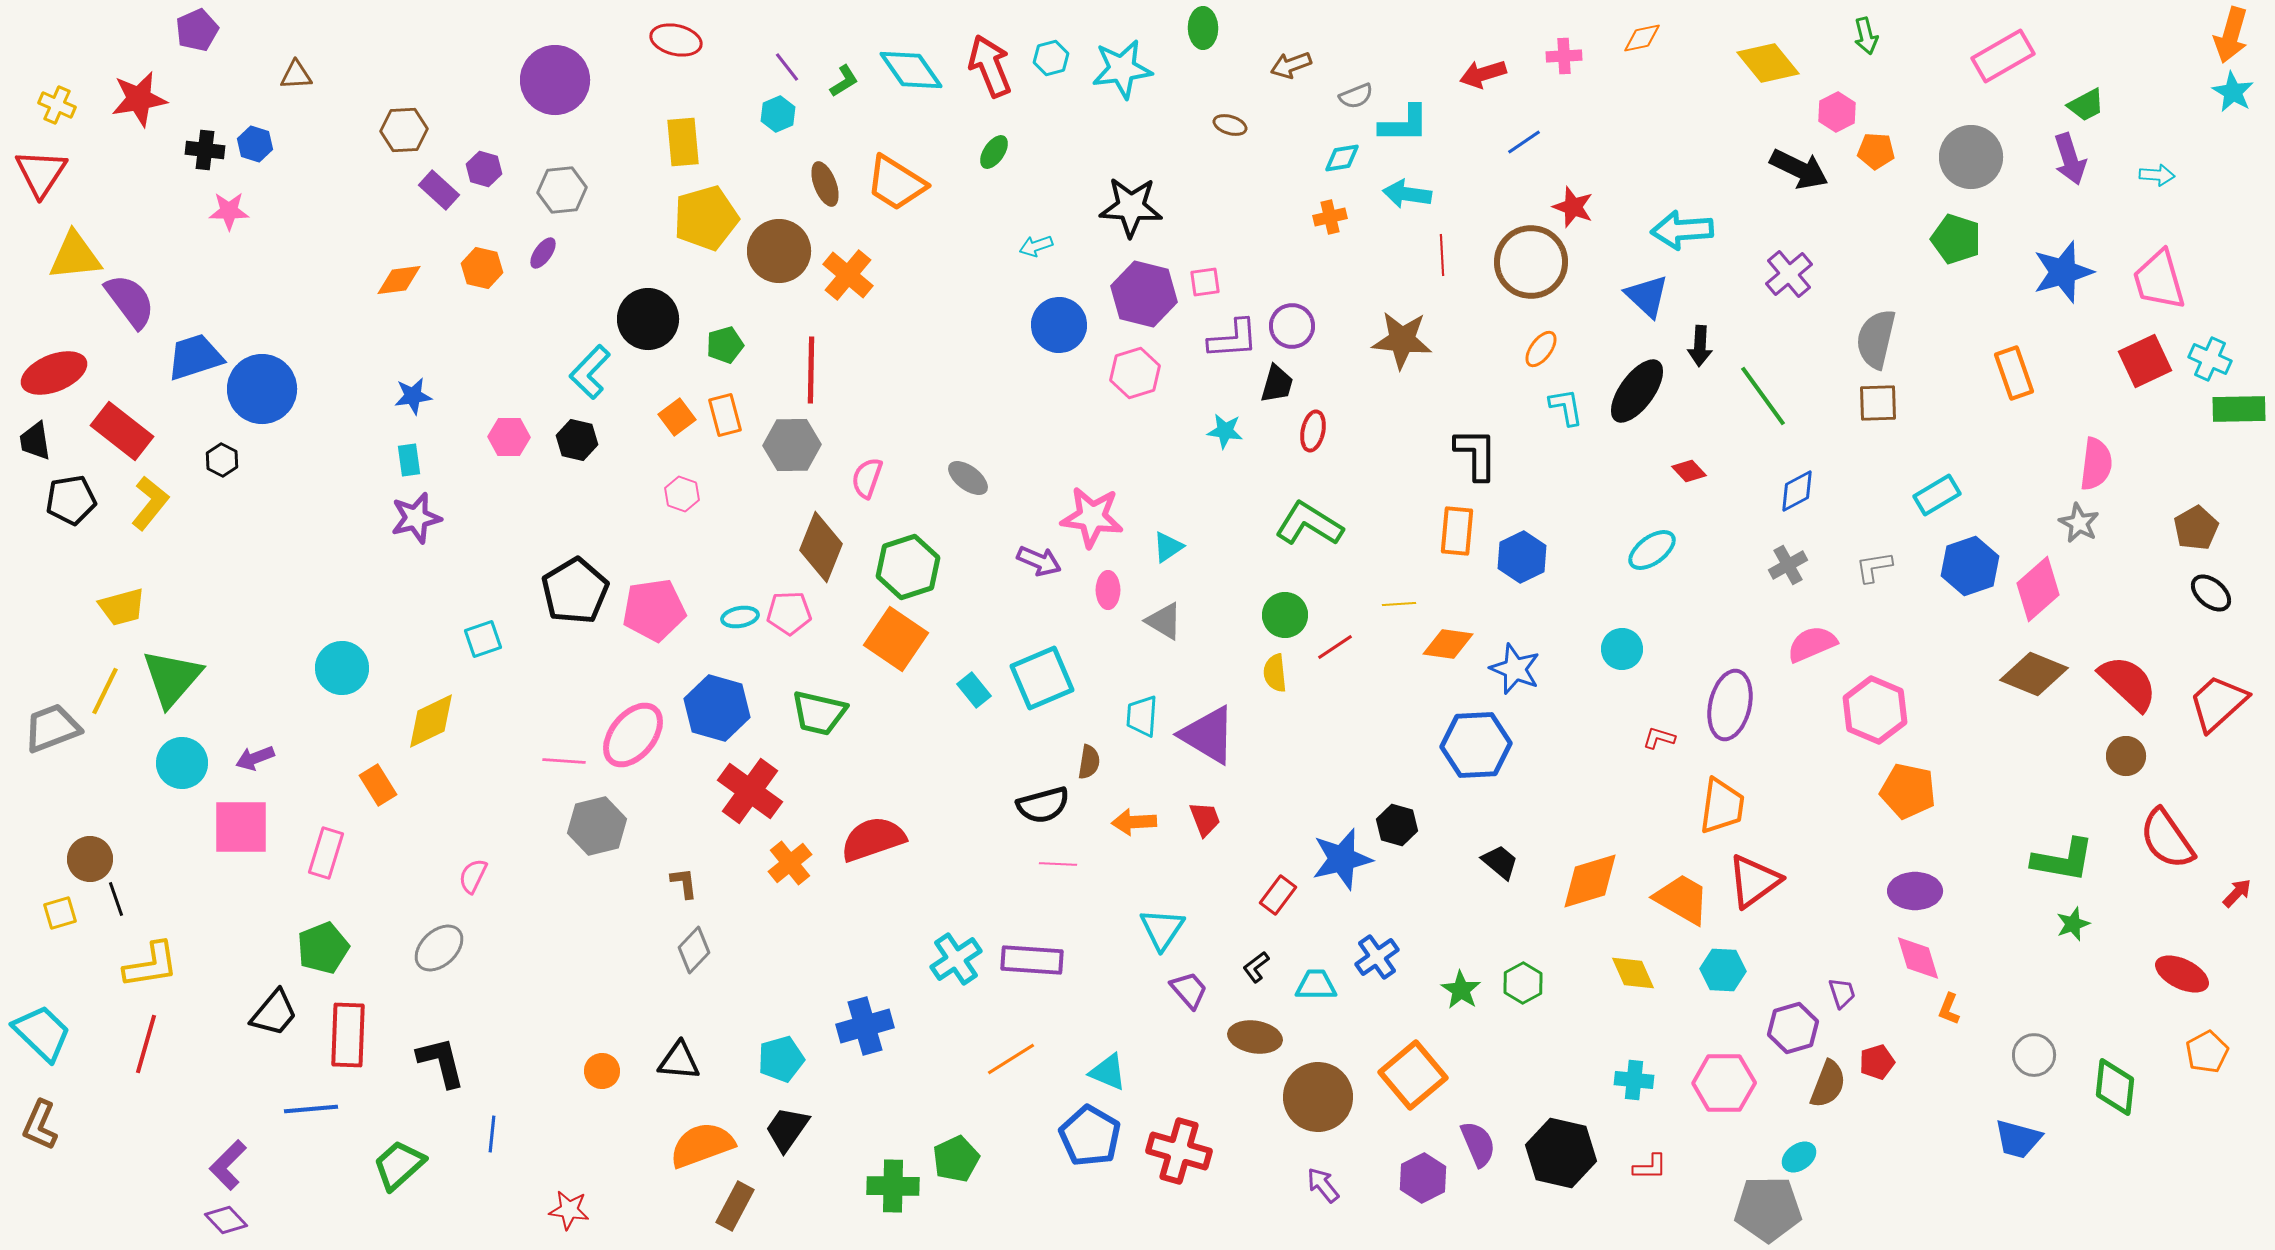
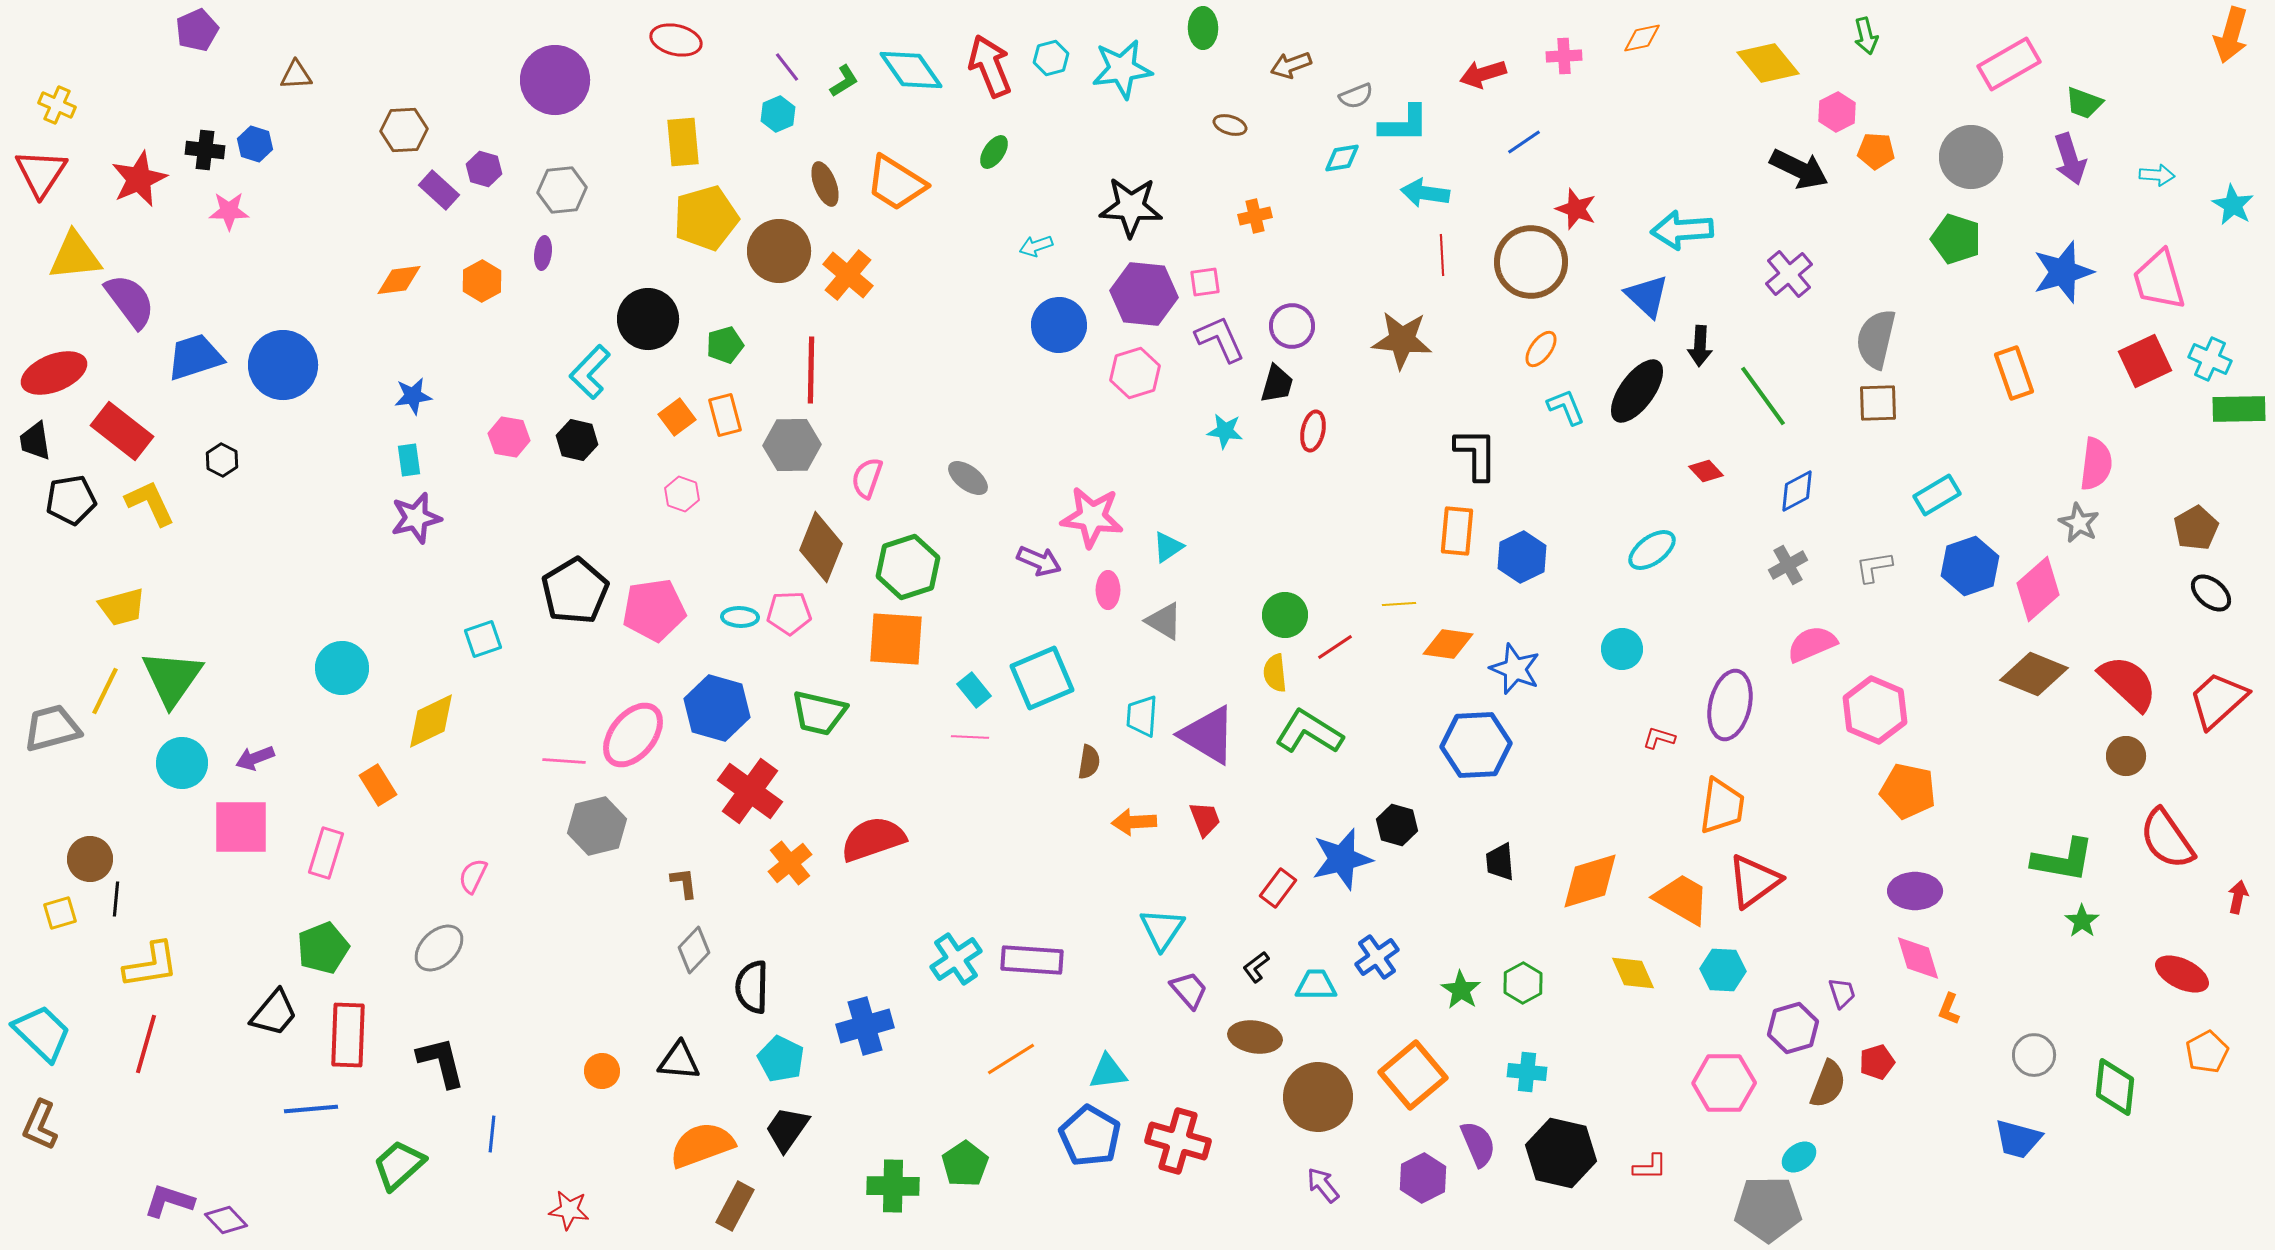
pink rectangle at (2003, 56): moved 6 px right, 8 px down
cyan star at (2233, 92): moved 113 px down
red star at (139, 99): moved 80 px down; rotated 14 degrees counterclockwise
green trapezoid at (2086, 105): moved 2 px left, 2 px up; rotated 48 degrees clockwise
cyan arrow at (1407, 194): moved 18 px right, 1 px up
red star at (1573, 207): moved 3 px right, 2 px down
orange cross at (1330, 217): moved 75 px left, 1 px up
purple ellipse at (543, 253): rotated 28 degrees counterclockwise
orange hexagon at (482, 268): moved 13 px down; rotated 18 degrees clockwise
purple hexagon at (1144, 294): rotated 8 degrees counterclockwise
purple L-shape at (1233, 339): moved 13 px left; rotated 110 degrees counterclockwise
blue circle at (262, 389): moved 21 px right, 24 px up
cyan L-shape at (1566, 407): rotated 12 degrees counterclockwise
pink hexagon at (509, 437): rotated 9 degrees clockwise
red diamond at (1689, 471): moved 17 px right
yellow L-shape at (150, 503): rotated 64 degrees counterclockwise
green L-shape at (1309, 524): moved 208 px down
cyan ellipse at (740, 617): rotated 12 degrees clockwise
orange square at (896, 639): rotated 30 degrees counterclockwise
green triangle at (172, 678): rotated 6 degrees counterclockwise
red trapezoid at (2218, 703): moved 3 px up
gray trapezoid at (52, 728): rotated 6 degrees clockwise
black semicircle at (1043, 805): moved 291 px left, 182 px down; rotated 106 degrees clockwise
black trapezoid at (1500, 862): rotated 135 degrees counterclockwise
pink line at (1058, 864): moved 88 px left, 127 px up
red arrow at (2237, 893): moved 1 px right, 4 px down; rotated 32 degrees counterclockwise
red rectangle at (1278, 895): moved 7 px up
black line at (116, 899): rotated 24 degrees clockwise
green star at (2073, 924): moved 9 px right, 3 px up; rotated 16 degrees counterclockwise
cyan pentagon at (781, 1059): rotated 30 degrees counterclockwise
cyan triangle at (1108, 1072): rotated 30 degrees counterclockwise
cyan cross at (1634, 1080): moved 107 px left, 8 px up
red cross at (1179, 1151): moved 1 px left, 10 px up
green pentagon at (956, 1159): moved 9 px right, 5 px down; rotated 9 degrees counterclockwise
purple L-shape at (228, 1165): moved 59 px left, 36 px down; rotated 63 degrees clockwise
